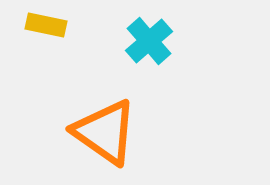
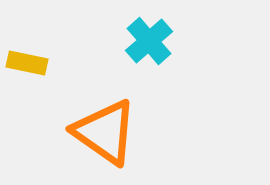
yellow rectangle: moved 19 px left, 38 px down
